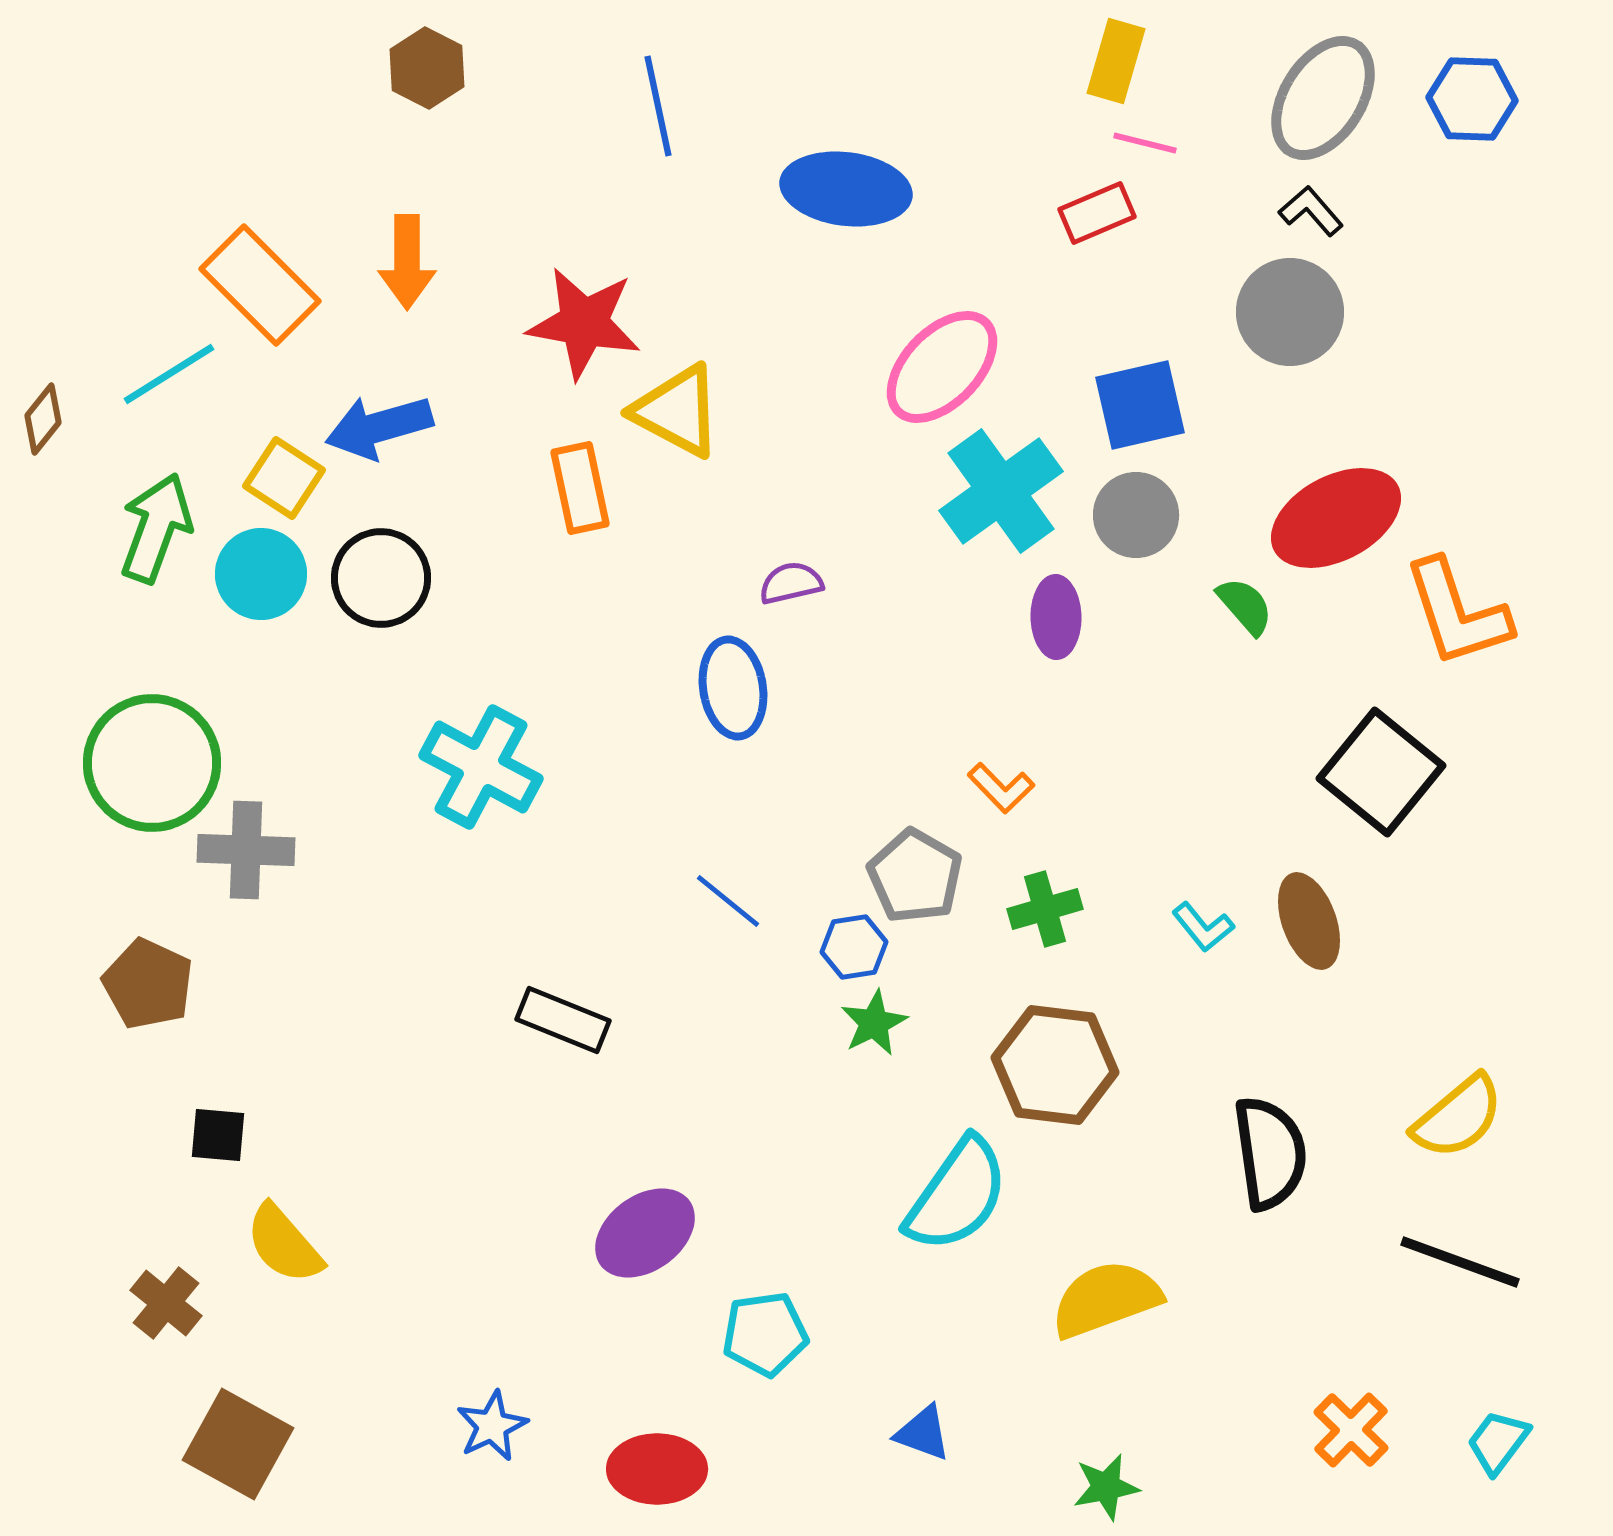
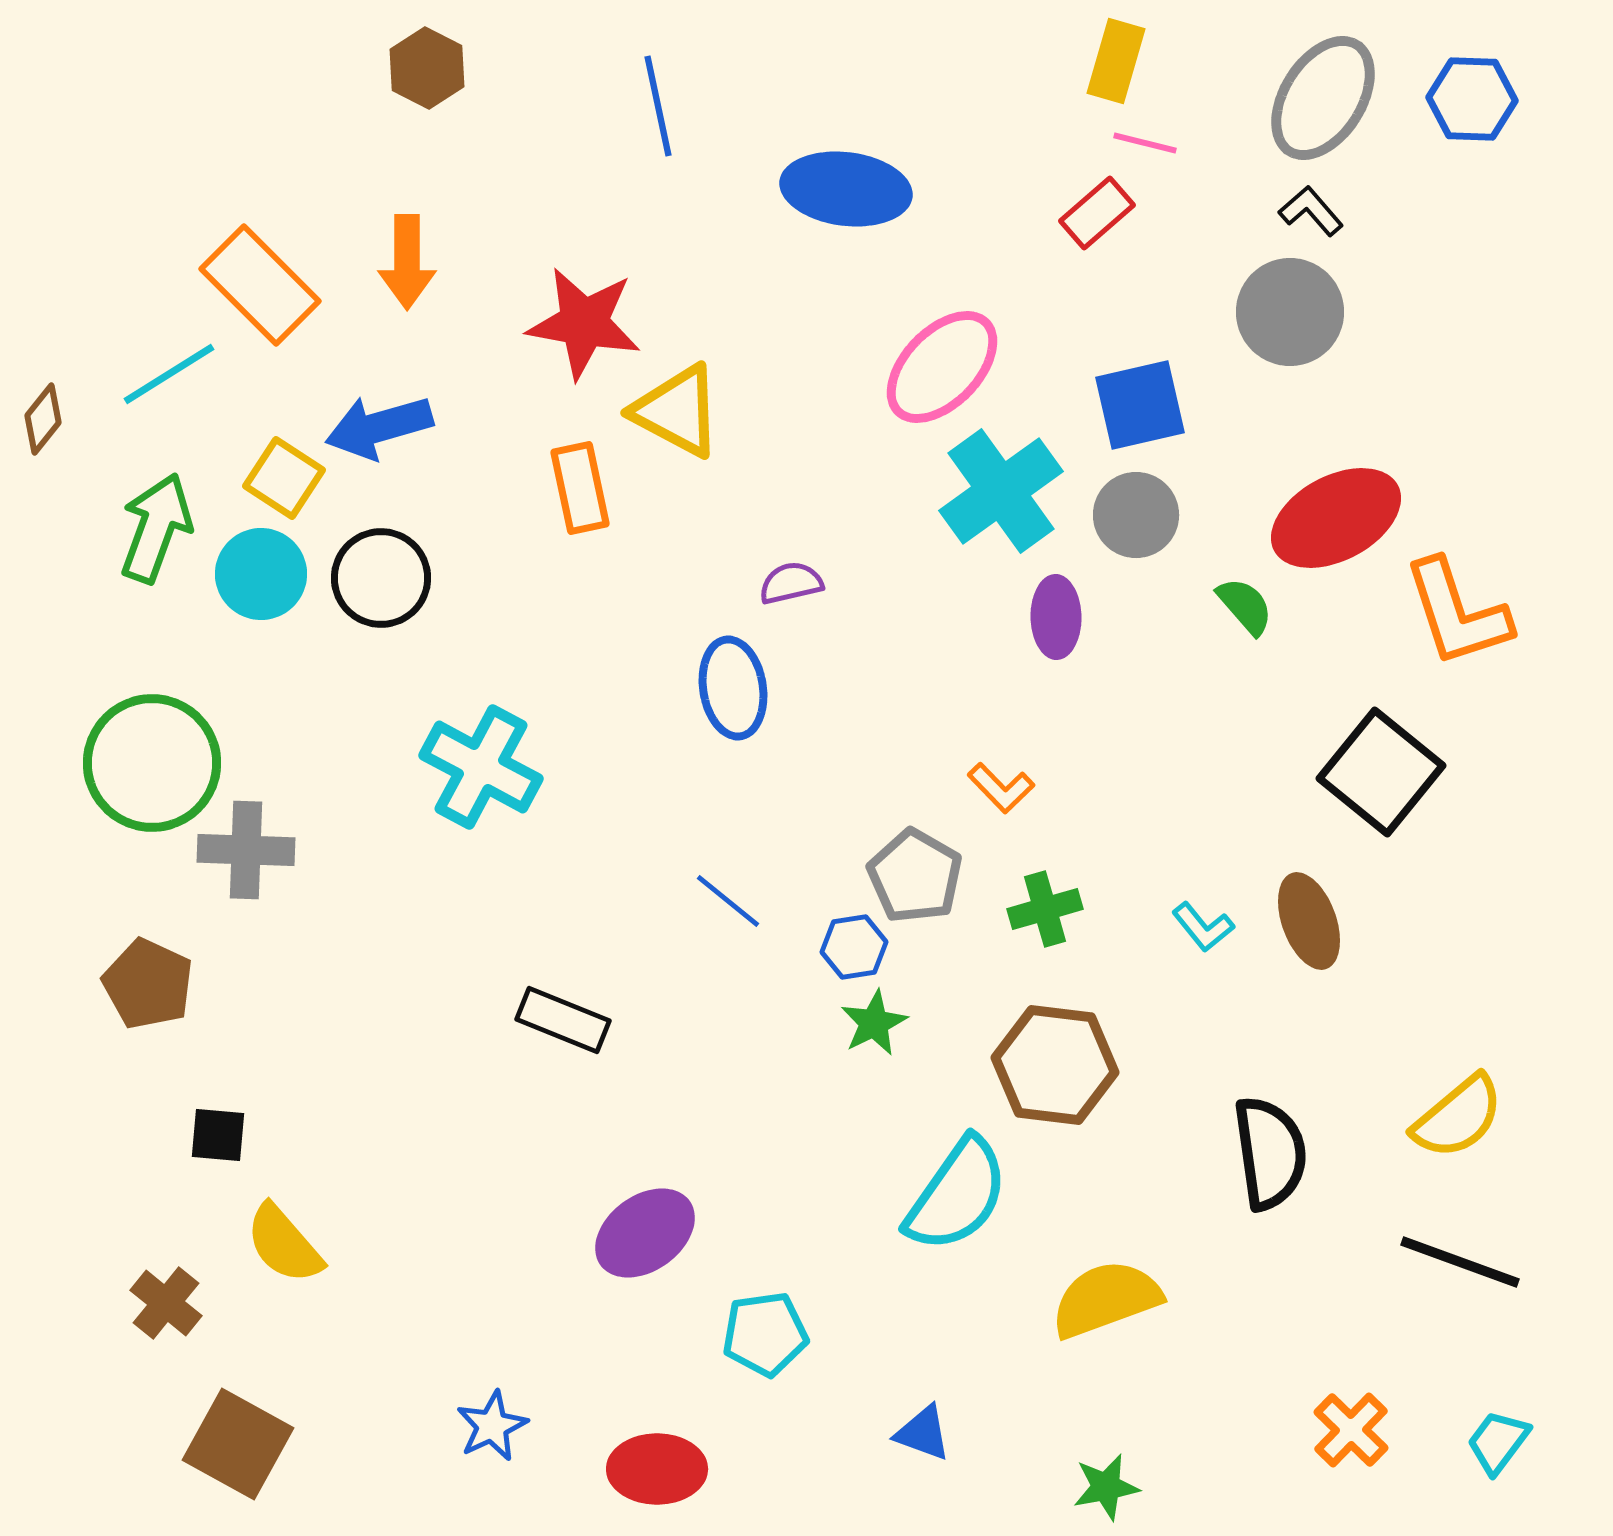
red rectangle at (1097, 213): rotated 18 degrees counterclockwise
